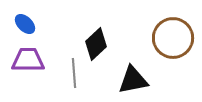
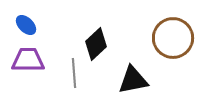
blue ellipse: moved 1 px right, 1 px down
